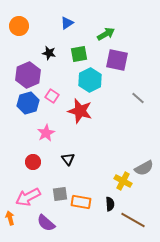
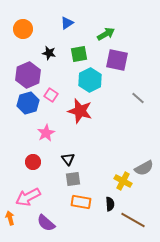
orange circle: moved 4 px right, 3 px down
pink square: moved 1 px left, 1 px up
gray square: moved 13 px right, 15 px up
